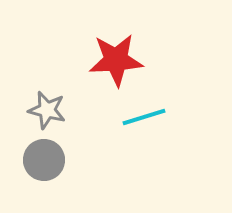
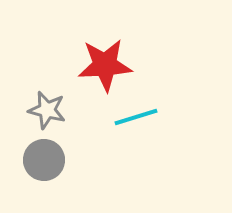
red star: moved 11 px left, 5 px down
cyan line: moved 8 px left
